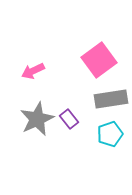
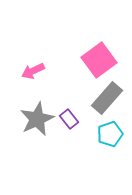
gray rectangle: moved 4 px left, 1 px up; rotated 40 degrees counterclockwise
